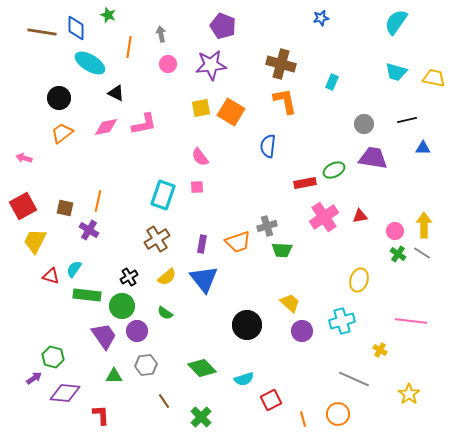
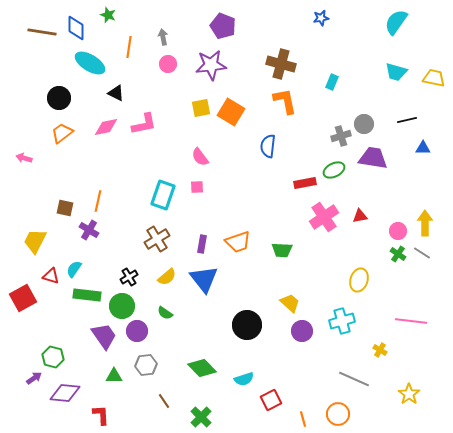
gray arrow at (161, 34): moved 2 px right, 3 px down
red square at (23, 206): moved 92 px down
yellow arrow at (424, 225): moved 1 px right, 2 px up
gray cross at (267, 226): moved 74 px right, 90 px up
pink circle at (395, 231): moved 3 px right
